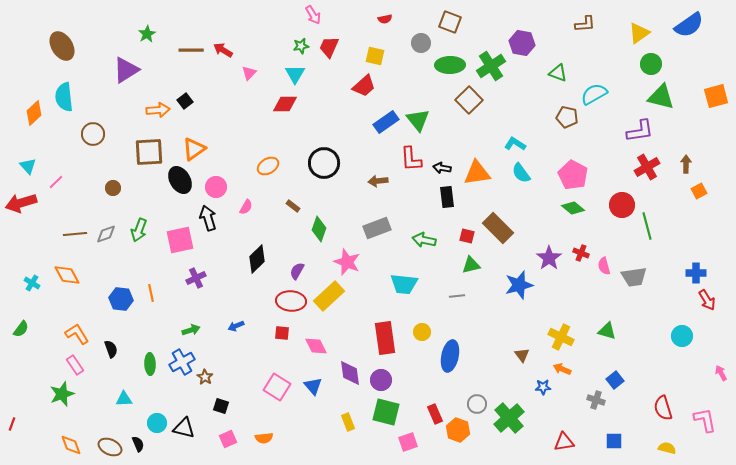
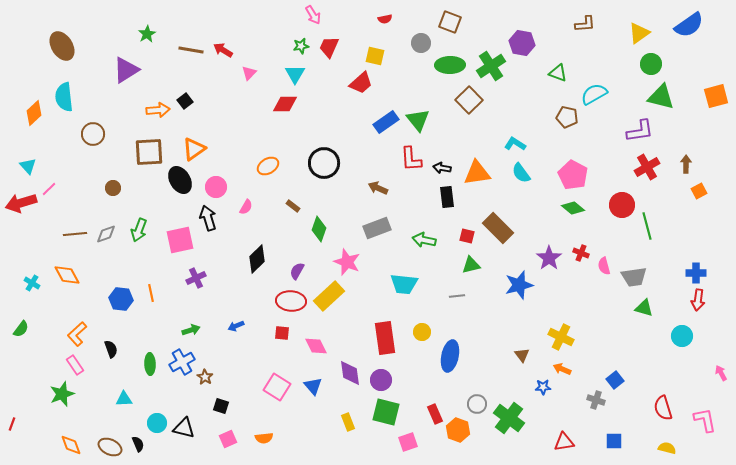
brown line at (191, 50): rotated 10 degrees clockwise
red trapezoid at (364, 86): moved 3 px left, 3 px up
brown arrow at (378, 181): moved 7 px down; rotated 30 degrees clockwise
pink line at (56, 182): moved 7 px left, 7 px down
red arrow at (707, 300): moved 9 px left; rotated 40 degrees clockwise
green triangle at (607, 331): moved 37 px right, 23 px up
orange L-shape at (77, 334): rotated 100 degrees counterclockwise
green cross at (509, 418): rotated 12 degrees counterclockwise
